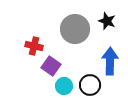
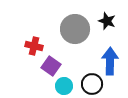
black circle: moved 2 px right, 1 px up
